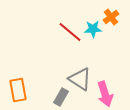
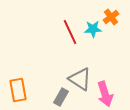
red line: rotated 25 degrees clockwise
